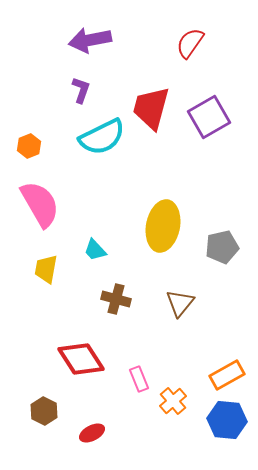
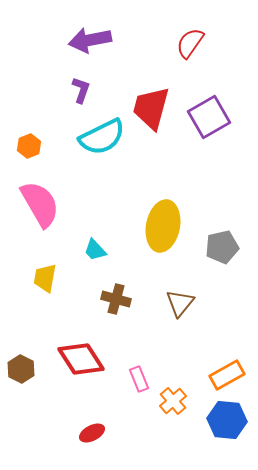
yellow trapezoid: moved 1 px left, 9 px down
brown hexagon: moved 23 px left, 42 px up
